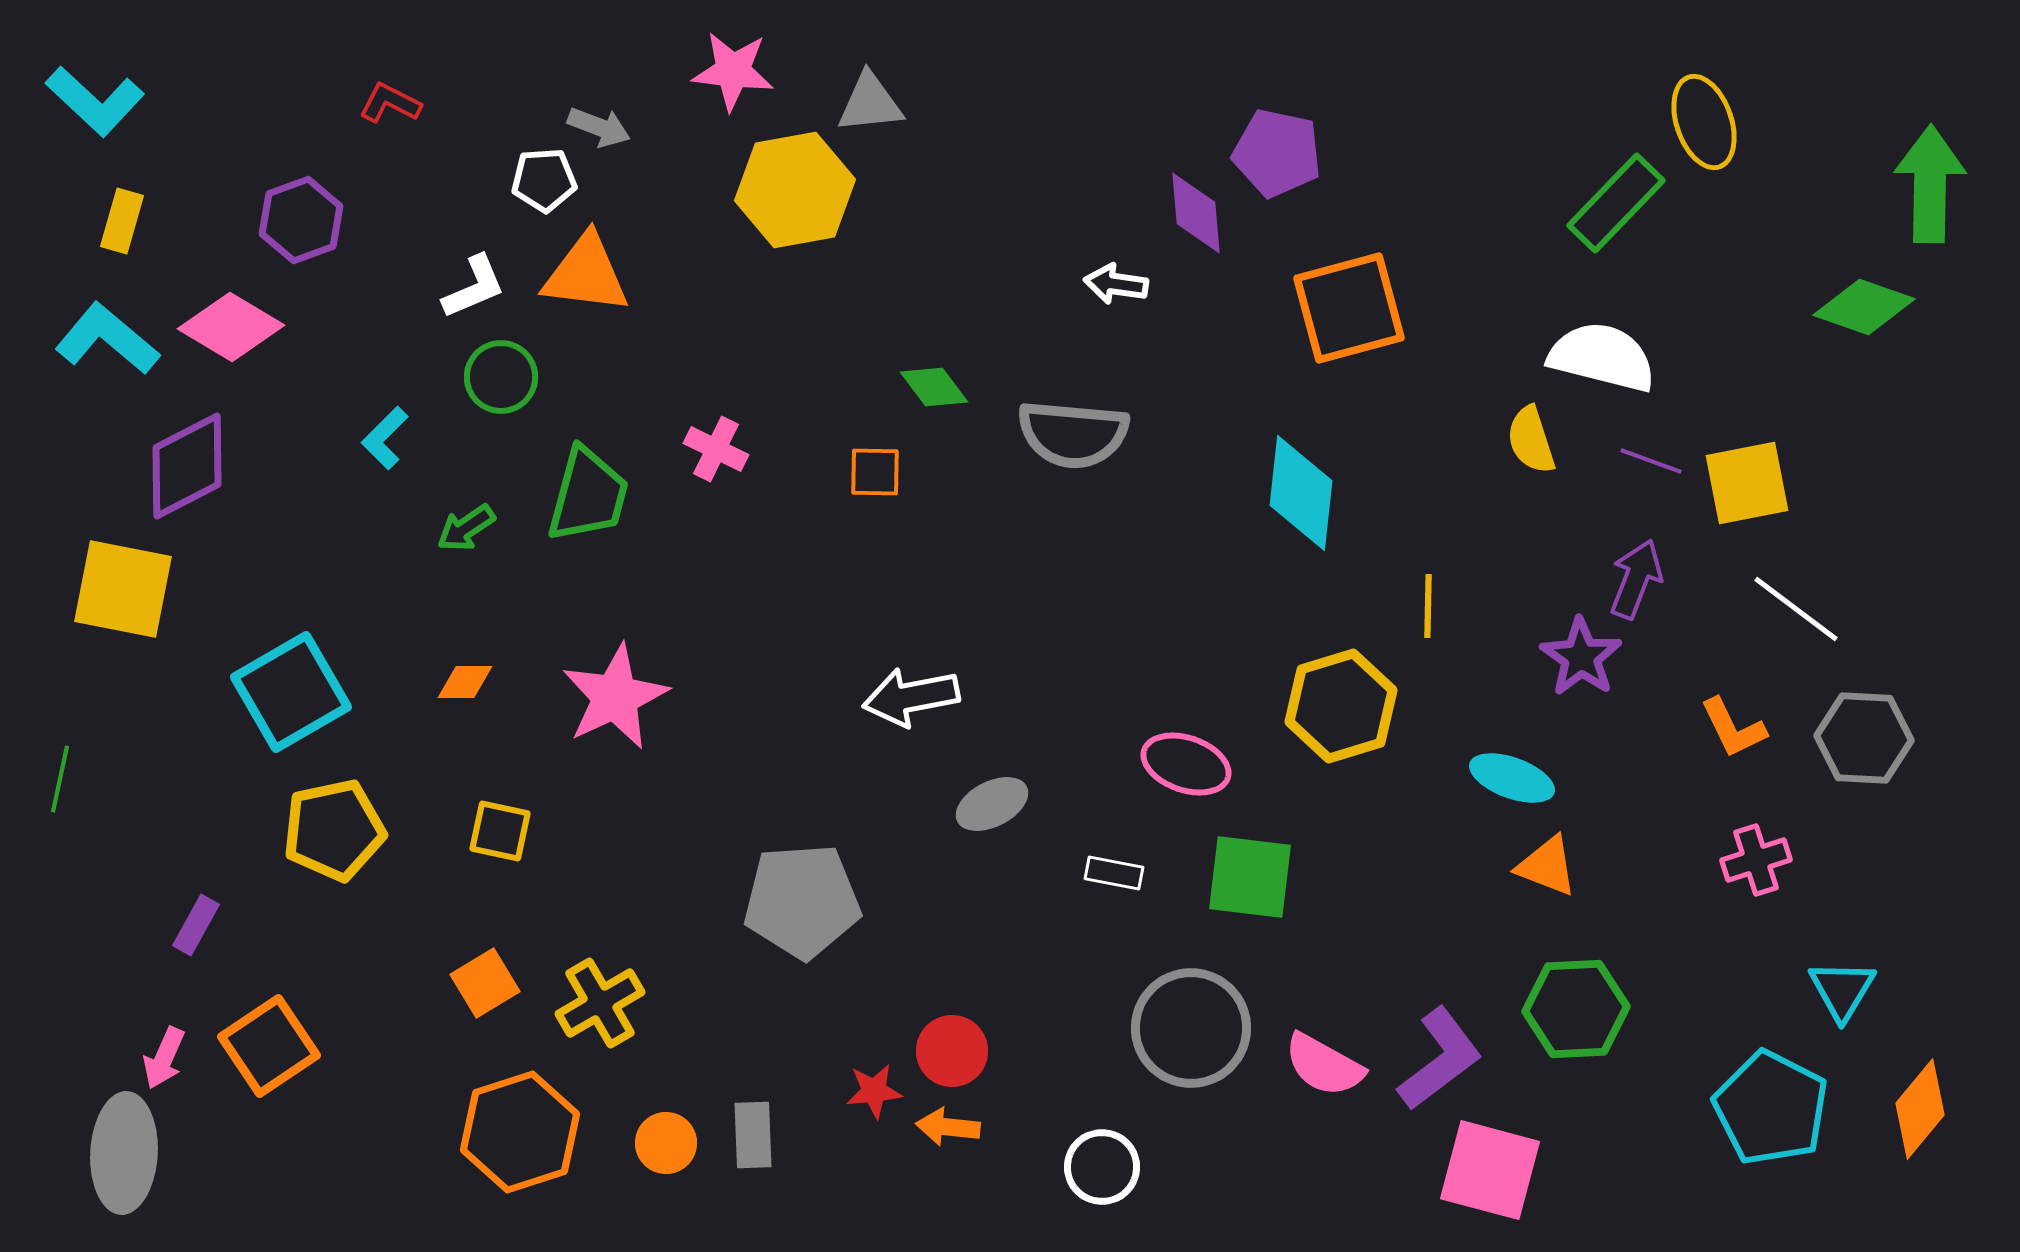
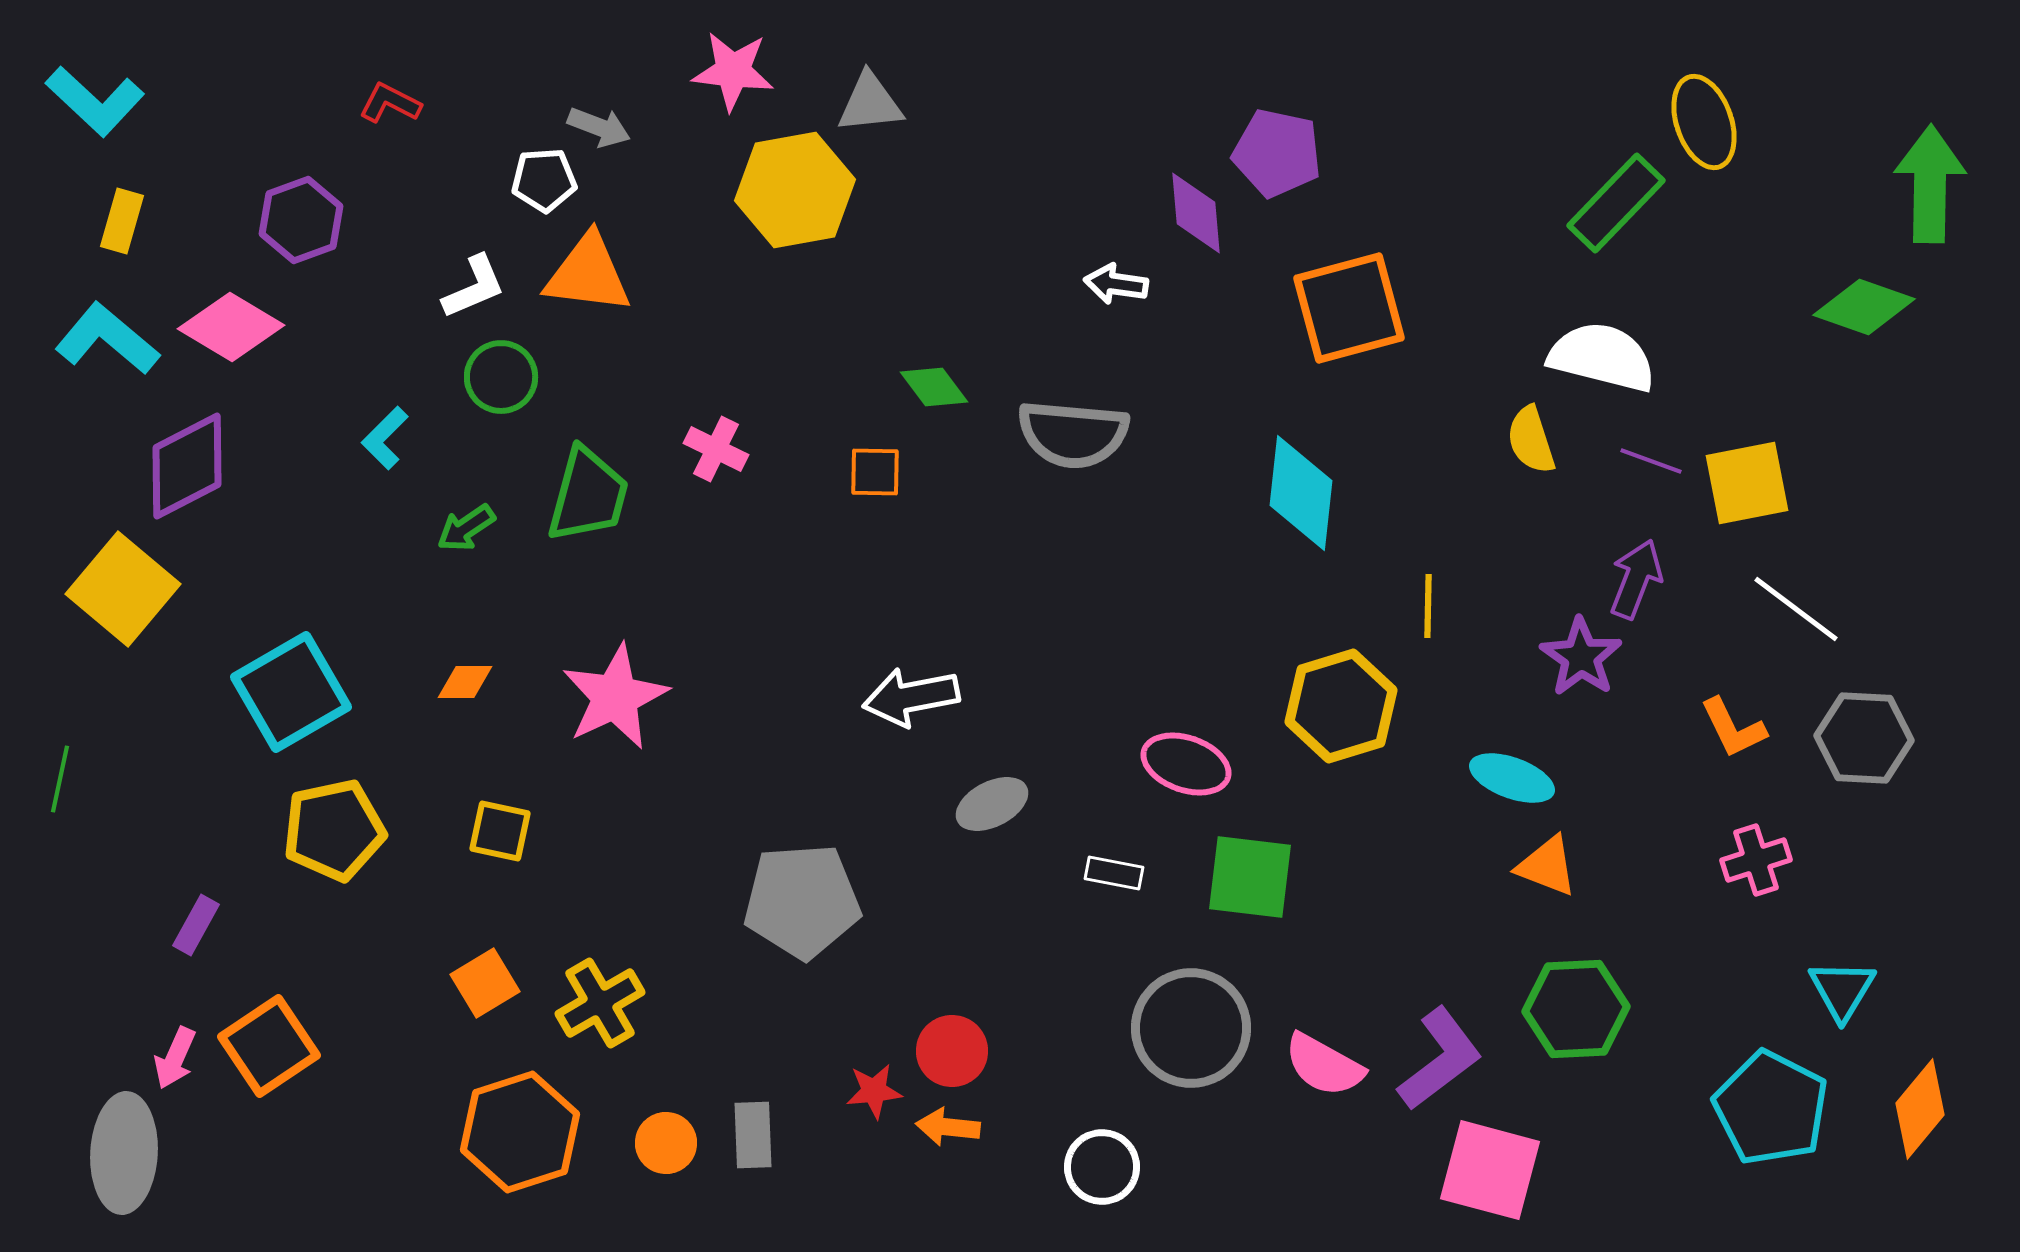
orange triangle at (586, 274): moved 2 px right
yellow square at (123, 589): rotated 29 degrees clockwise
pink arrow at (164, 1058): moved 11 px right
